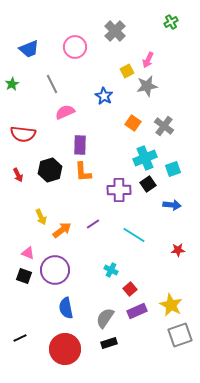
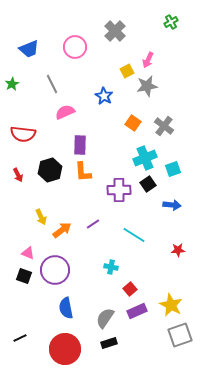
cyan cross at (111, 270): moved 3 px up; rotated 16 degrees counterclockwise
